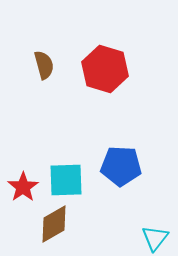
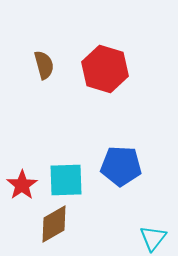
red star: moved 1 px left, 2 px up
cyan triangle: moved 2 px left
